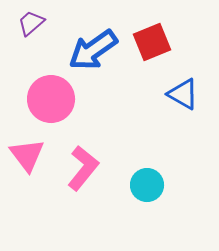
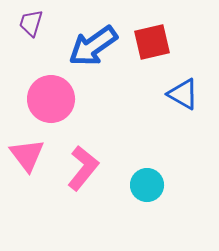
purple trapezoid: rotated 32 degrees counterclockwise
red square: rotated 9 degrees clockwise
blue arrow: moved 4 px up
